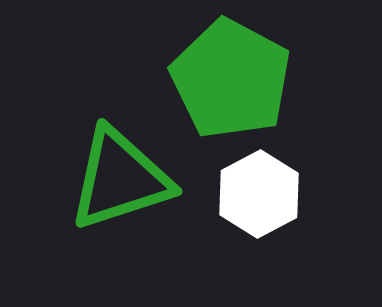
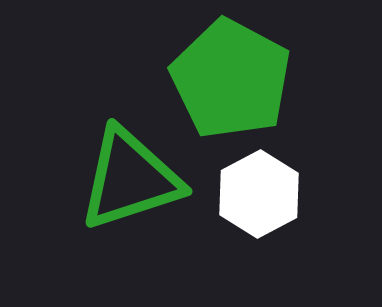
green triangle: moved 10 px right
